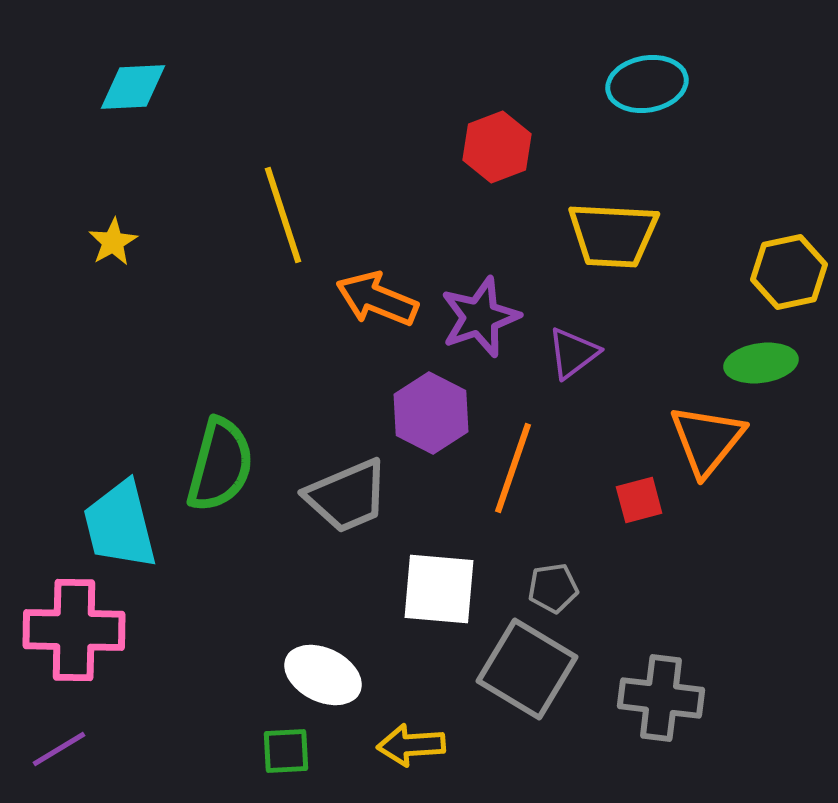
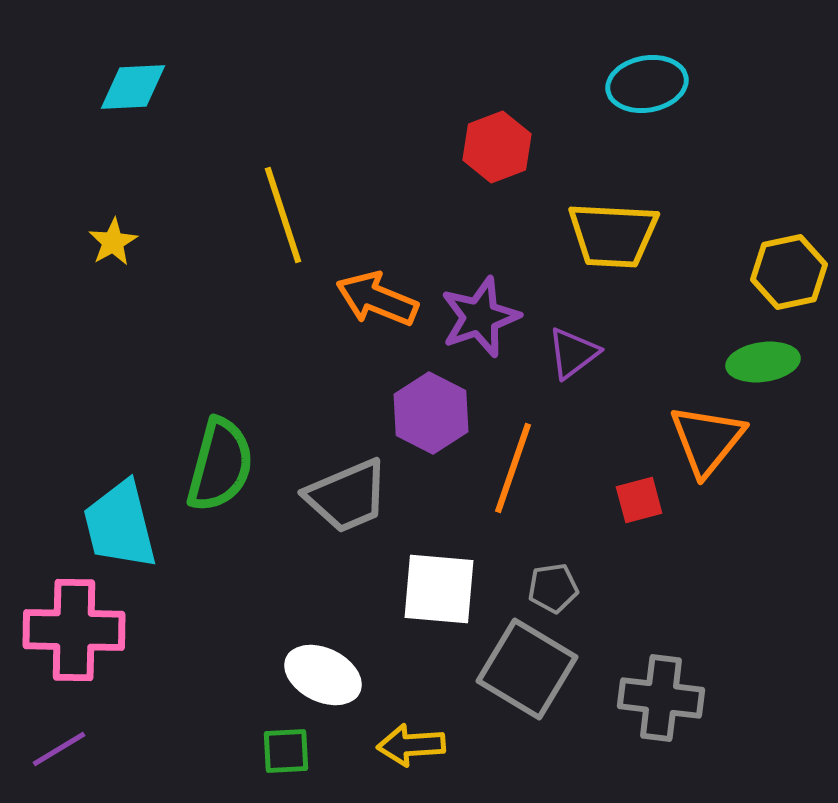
green ellipse: moved 2 px right, 1 px up
